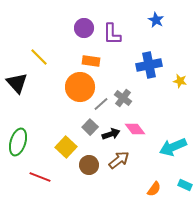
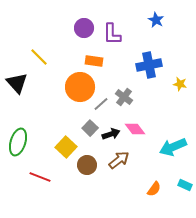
orange rectangle: moved 3 px right
yellow star: moved 3 px down
gray cross: moved 1 px right, 1 px up
gray square: moved 1 px down
brown circle: moved 2 px left
